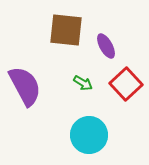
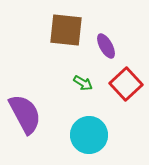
purple semicircle: moved 28 px down
